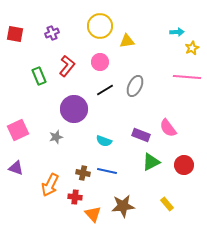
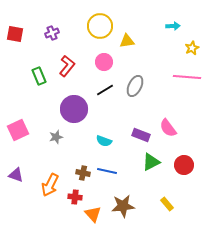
cyan arrow: moved 4 px left, 6 px up
pink circle: moved 4 px right
purple triangle: moved 7 px down
